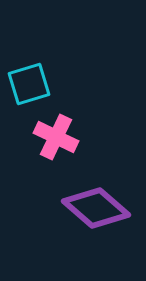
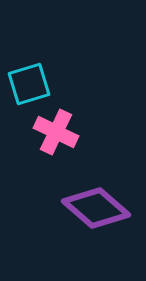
pink cross: moved 5 px up
